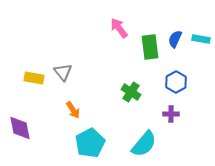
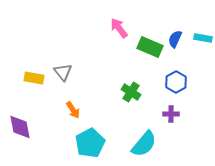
cyan rectangle: moved 2 px right, 1 px up
green rectangle: rotated 60 degrees counterclockwise
purple diamond: moved 1 px up
